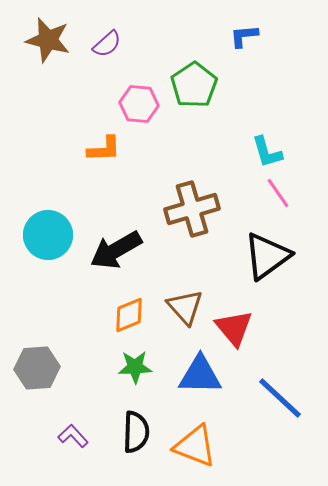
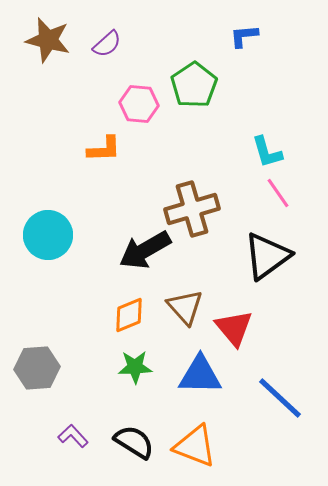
black arrow: moved 29 px right
black semicircle: moved 2 px left, 10 px down; rotated 60 degrees counterclockwise
